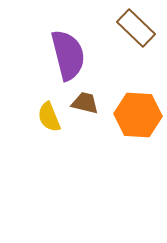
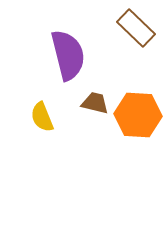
brown trapezoid: moved 10 px right
yellow semicircle: moved 7 px left
